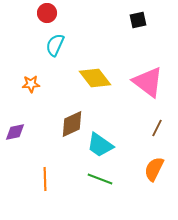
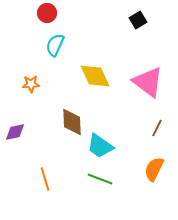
black square: rotated 18 degrees counterclockwise
yellow diamond: moved 2 px up; rotated 12 degrees clockwise
brown diamond: moved 2 px up; rotated 68 degrees counterclockwise
cyan trapezoid: moved 1 px down
orange line: rotated 15 degrees counterclockwise
